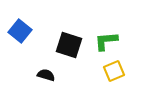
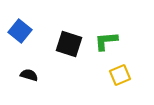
black square: moved 1 px up
yellow square: moved 6 px right, 4 px down
black semicircle: moved 17 px left
